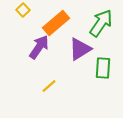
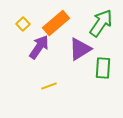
yellow square: moved 14 px down
yellow line: rotated 21 degrees clockwise
